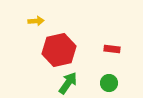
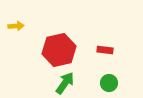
yellow arrow: moved 20 px left, 5 px down
red rectangle: moved 7 px left, 1 px down
green arrow: moved 3 px left
